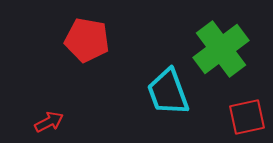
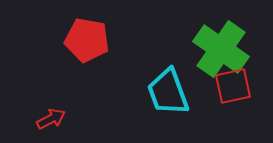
green cross: rotated 18 degrees counterclockwise
red square: moved 14 px left, 31 px up
red arrow: moved 2 px right, 3 px up
